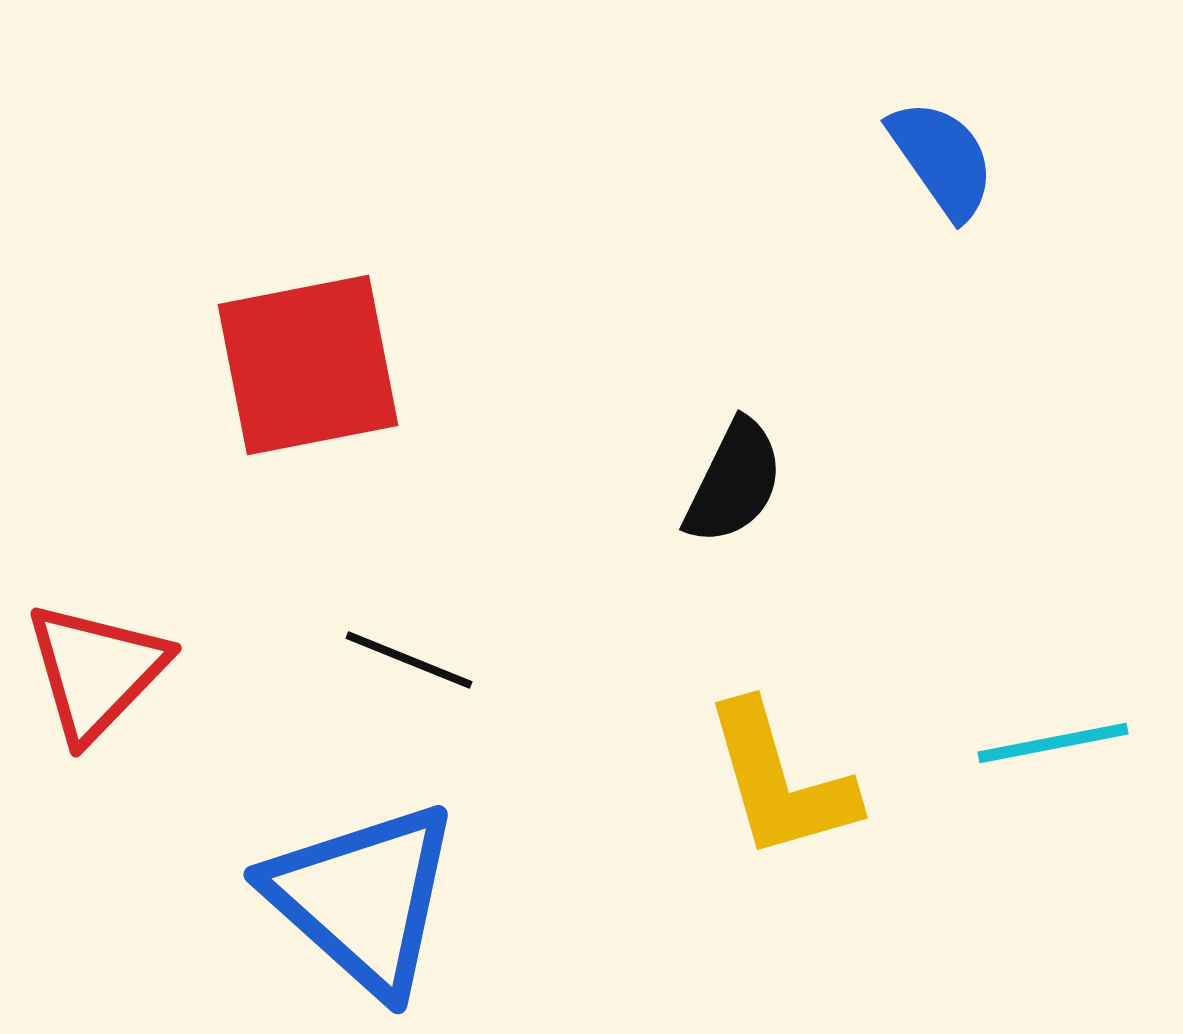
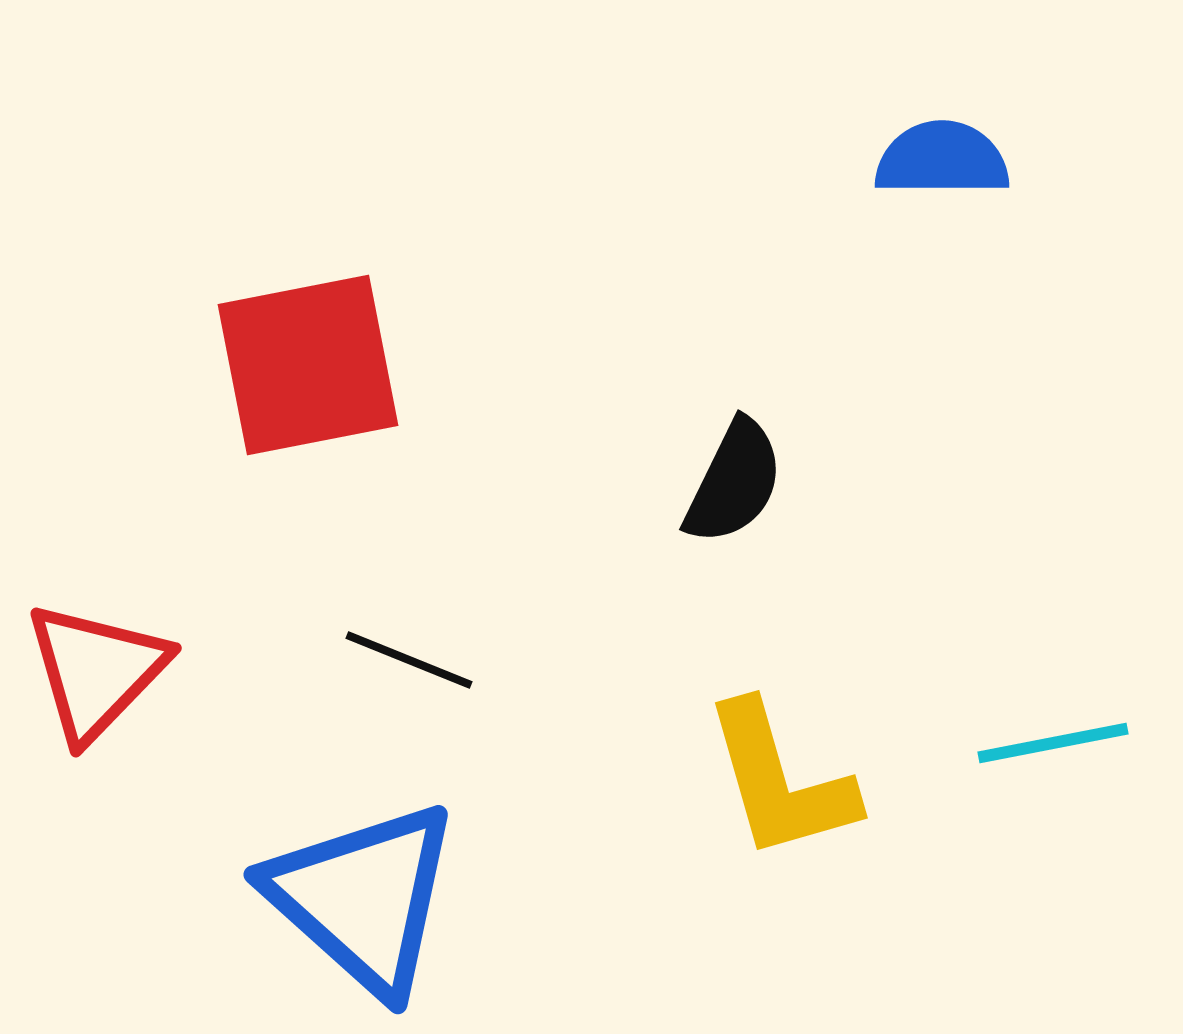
blue semicircle: rotated 55 degrees counterclockwise
